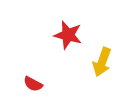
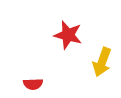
red semicircle: rotated 30 degrees counterclockwise
